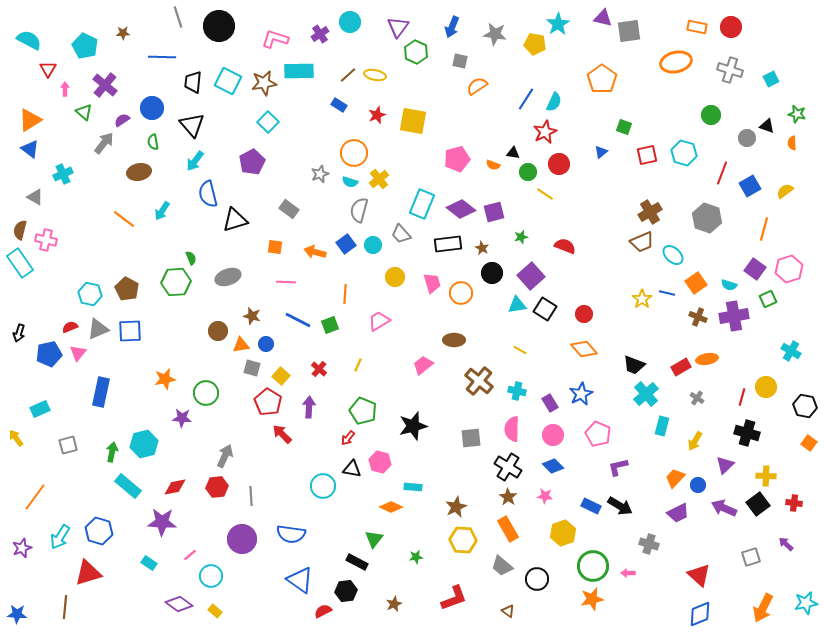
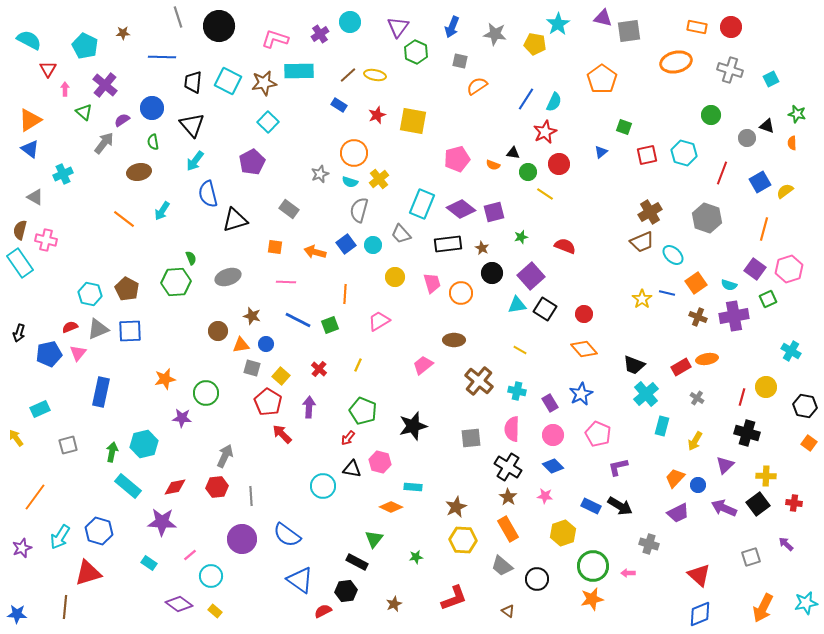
blue square at (750, 186): moved 10 px right, 4 px up
blue semicircle at (291, 534): moved 4 px left, 1 px down; rotated 28 degrees clockwise
